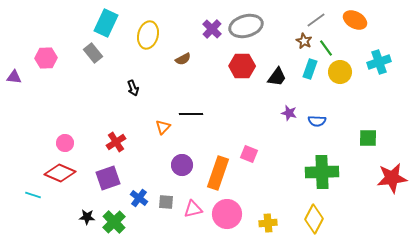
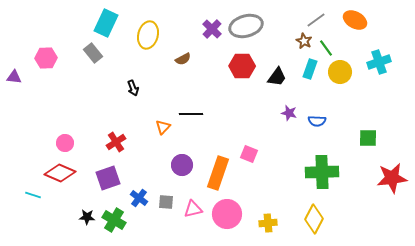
green cross at (114, 222): moved 2 px up; rotated 15 degrees counterclockwise
